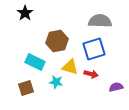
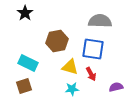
blue square: moved 1 px left; rotated 25 degrees clockwise
cyan rectangle: moved 7 px left, 1 px down
red arrow: rotated 48 degrees clockwise
cyan star: moved 16 px right, 7 px down; rotated 16 degrees counterclockwise
brown square: moved 2 px left, 2 px up
